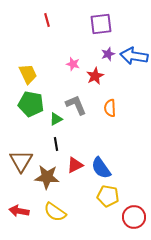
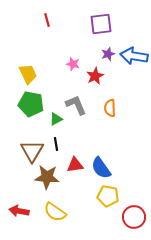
brown triangle: moved 11 px right, 10 px up
red triangle: rotated 18 degrees clockwise
